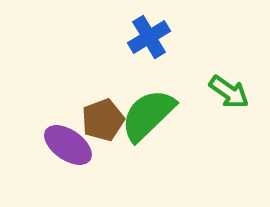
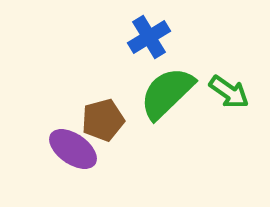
green semicircle: moved 19 px right, 22 px up
brown pentagon: rotated 6 degrees clockwise
purple ellipse: moved 5 px right, 4 px down
